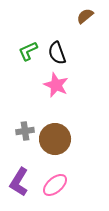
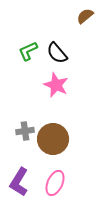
black semicircle: rotated 20 degrees counterclockwise
brown circle: moved 2 px left
pink ellipse: moved 2 px up; rotated 25 degrees counterclockwise
